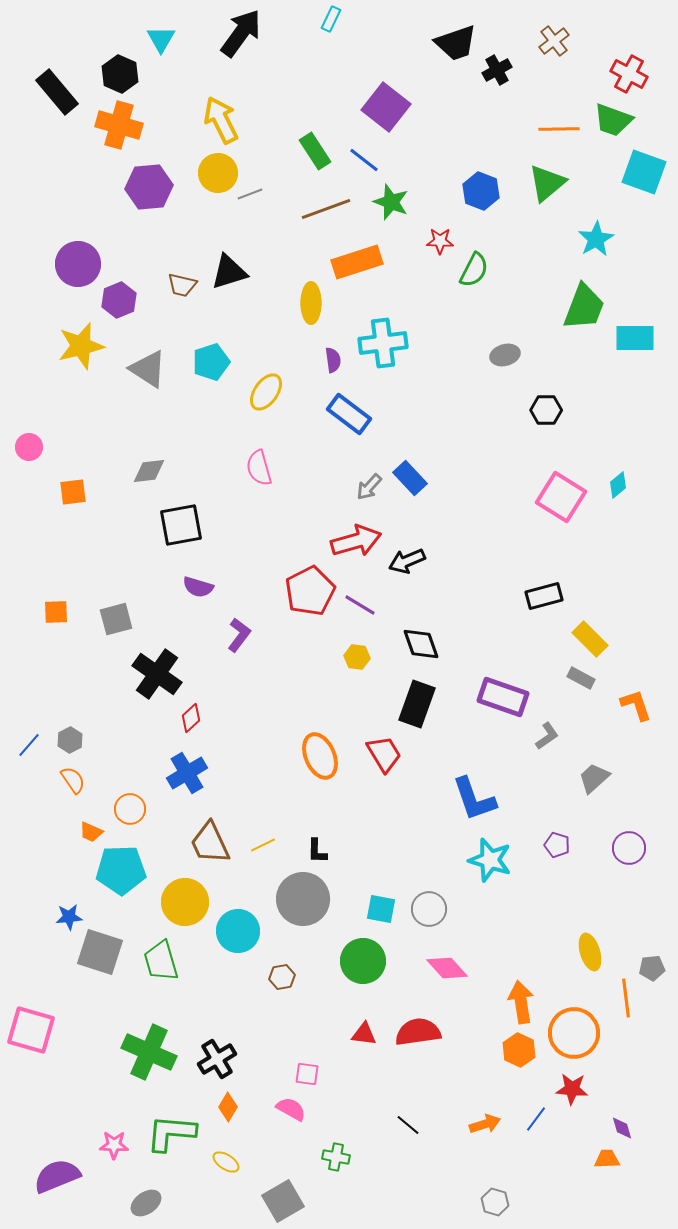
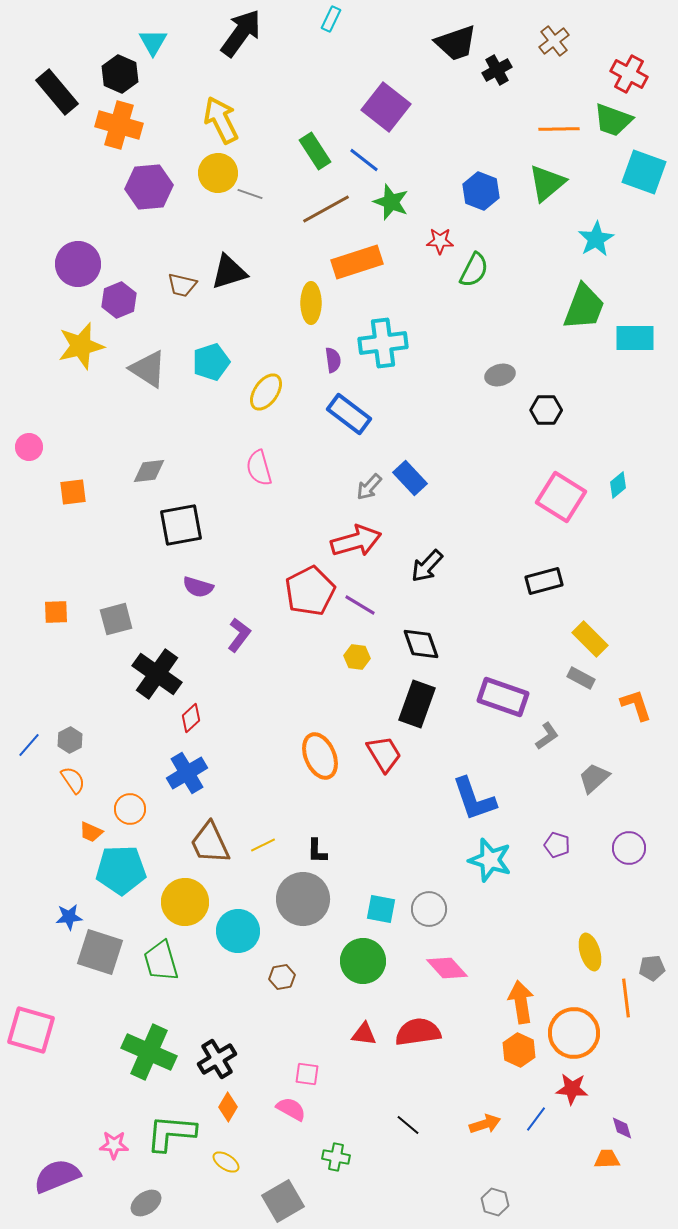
cyan triangle at (161, 39): moved 8 px left, 3 px down
gray line at (250, 194): rotated 40 degrees clockwise
brown line at (326, 209): rotated 9 degrees counterclockwise
gray ellipse at (505, 355): moved 5 px left, 20 px down
black arrow at (407, 561): moved 20 px right, 5 px down; rotated 24 degrees counterclockwise
black rectangle at (544, 596): moved 15 px up
